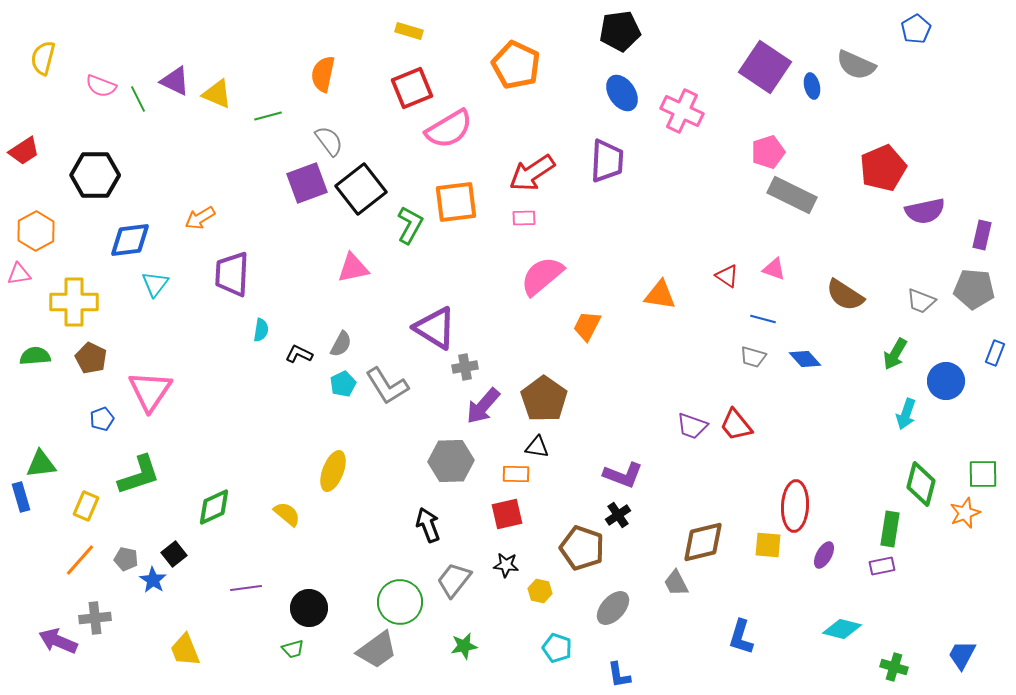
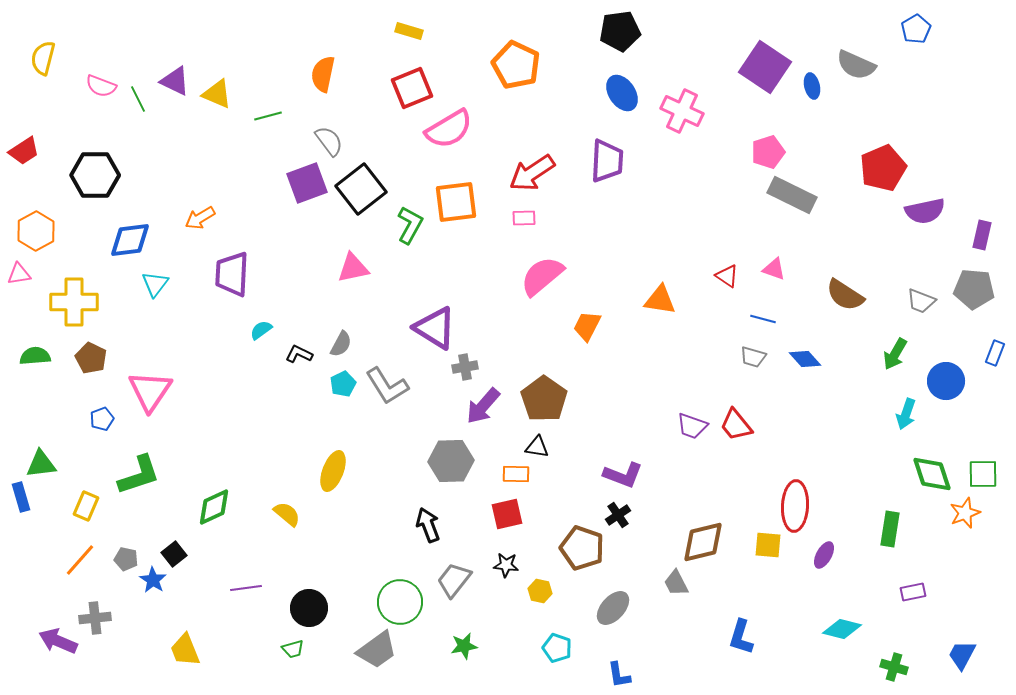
orange triangle at (660, 295): moved 5 px down
cyan semicircle at (261, 330): rotated 135 degrees counterclockwise
green diamond at (921, 484): moved 11 px right, 10 px up; rotated 33 degrees counterclockwise
purple rectangle at (882, 566): moved 31 px right, 26 px down
